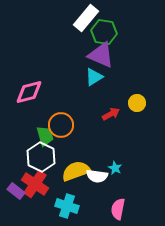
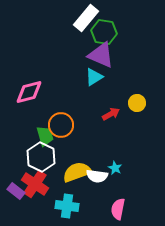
yellow semicircle: moved 1 px right, 1 px down
cyan cross: rotated 10 degrees counterclockwise
